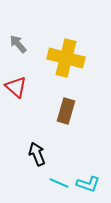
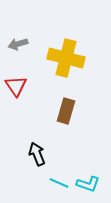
gray arrow: rotated 66 degrees counterclockwise
red triangle: moved 1 px up; rotated 15 degrees clockwise
